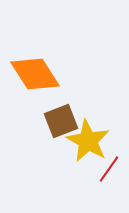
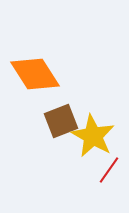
yellow star: moved 5 px right, 5 px up
red line: moved 1 px down
